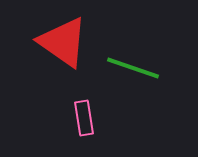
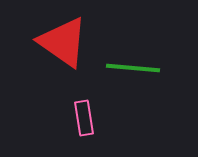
green line: rotated 14 degrees counterclockwise
